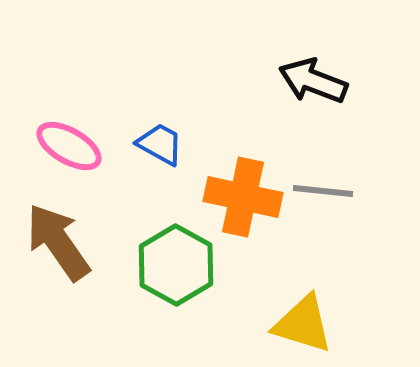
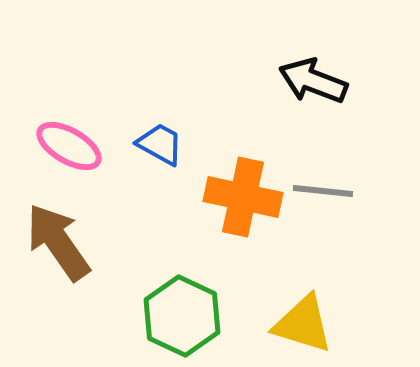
green hexagon: moved 6 px right, 51 px down; rotated 4 degrees counterclockwise
